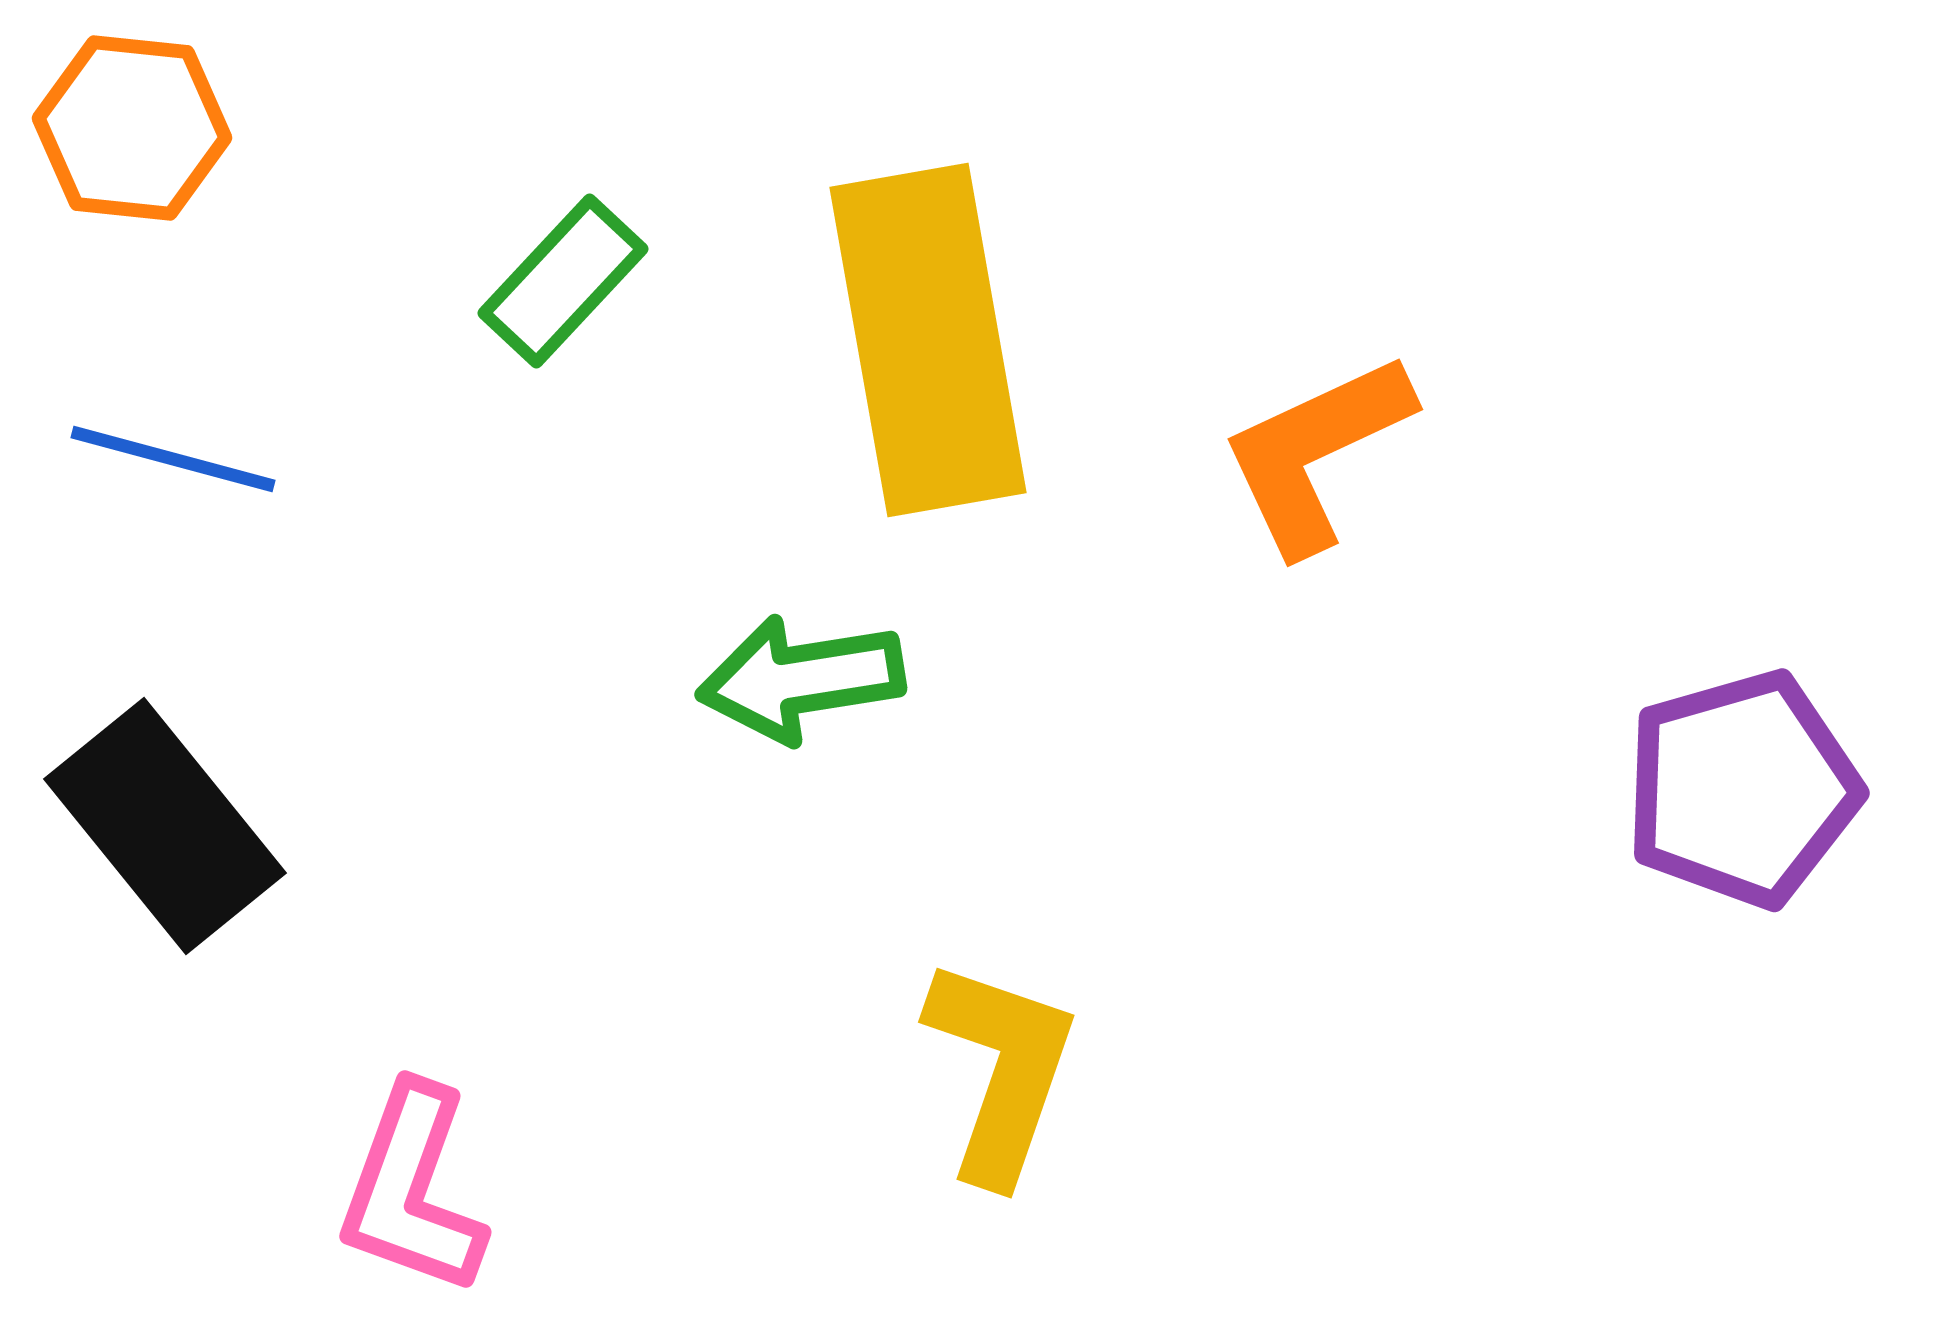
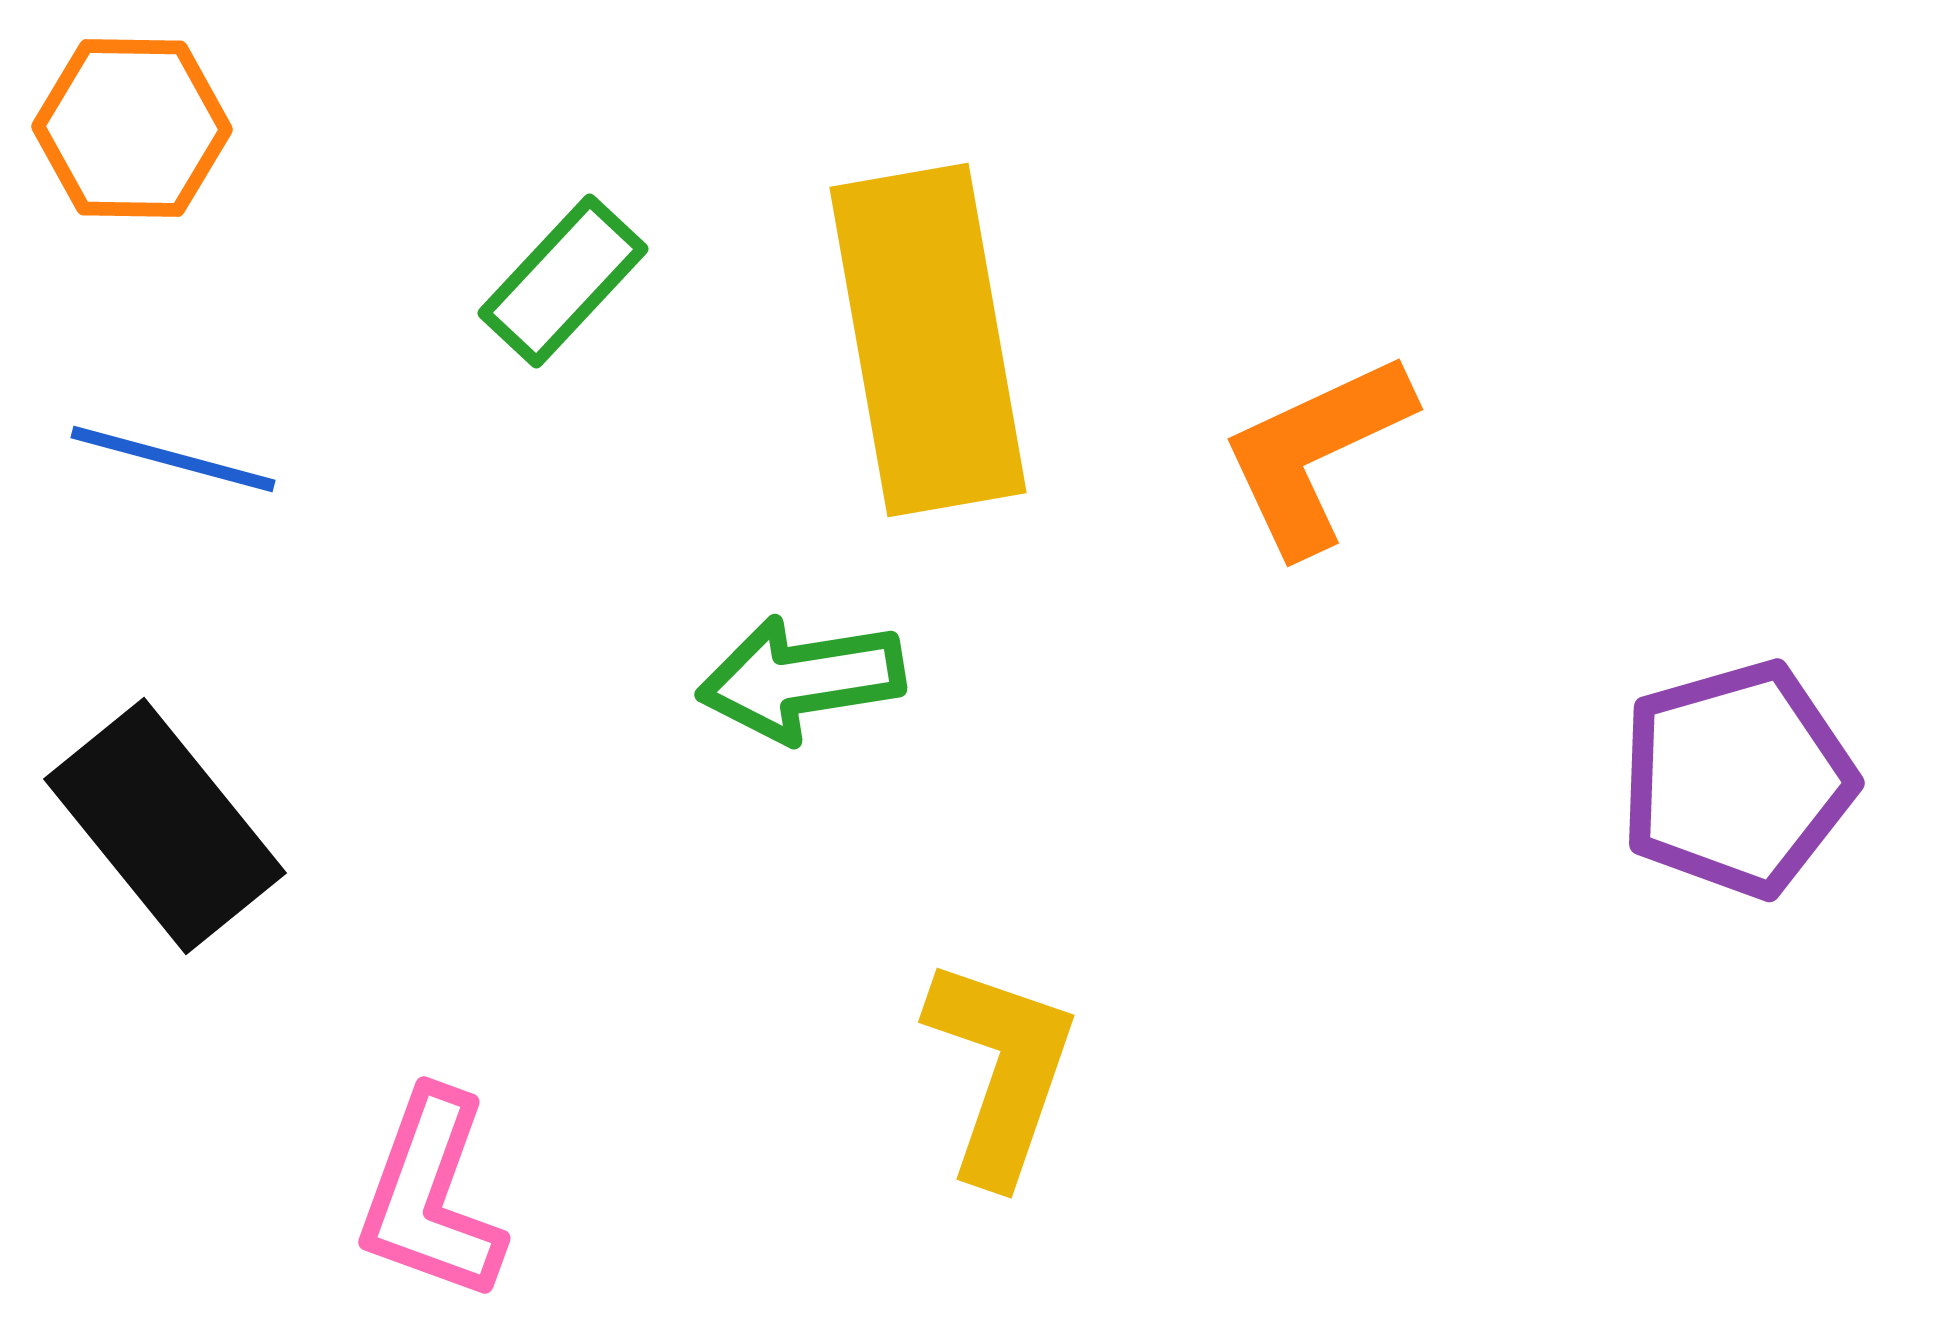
orange hexagon: rotated 5 degrees counterclockwise
purple pentagon: moved 5 px left, 10 px up
pink L-shape: moved 19 px right, 6 px down
